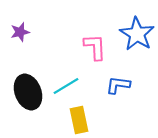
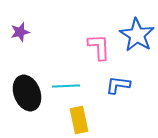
blue star: moved 1 px down
pink L-shape: moved 4 px right
cyan line: rotated 28 degrees clockwise
black ellipse: moved 1 px left, 1 px down
